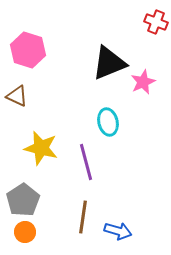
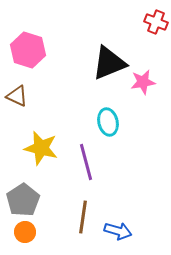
pink star: rotated 15 degrees clockwise
